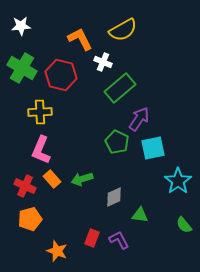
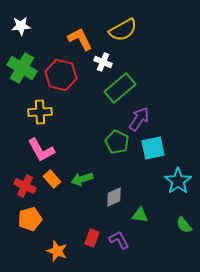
pink L-shape: rotated 52 degrees counterclockwise
